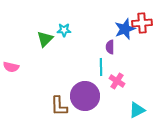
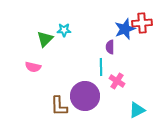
pink semicircle: moved 22 px right
